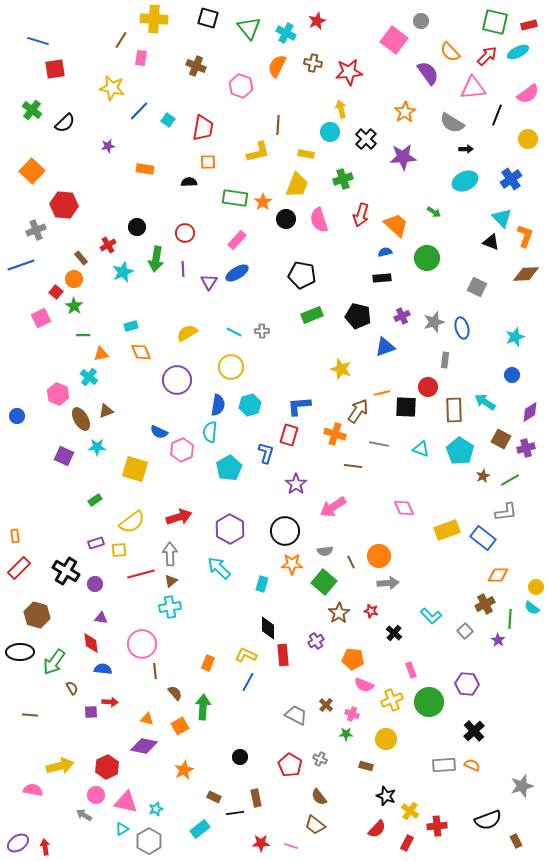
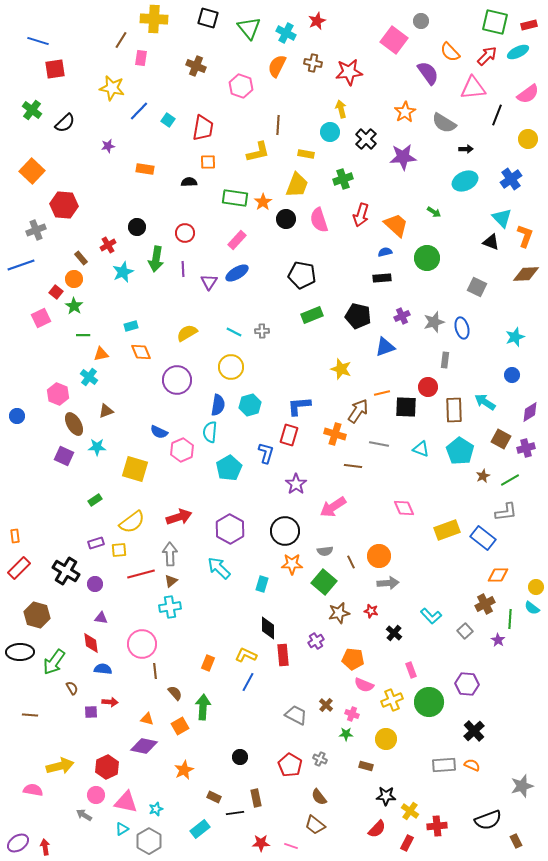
gray semicircle at (452, 123): moved 8 px left
brown ellipse at (81, 419): moved 7 px left, 5 px down
brown star at (339, 613): rotated 20 degrees clockwise
black star at (386, 796): rotated 18 degrees counterclockwise
